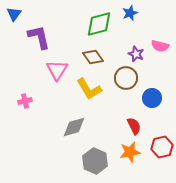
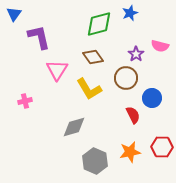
purple star: rotated 14 degrees clockwise
red semicircle: moved 1 px left, 11 px up
red hexagon: rotated 15 degrees clockwise
